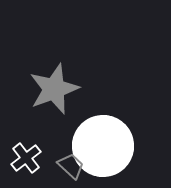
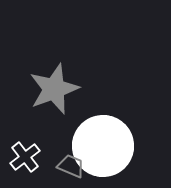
white cross: moved 1 px left, 1 px up
gray trapezoid: rotated 20 degrees counterclockwise
